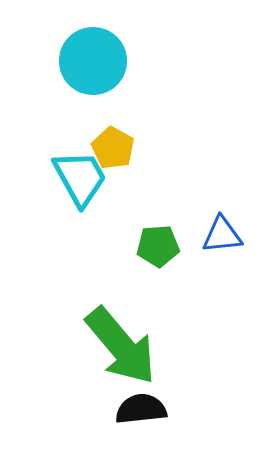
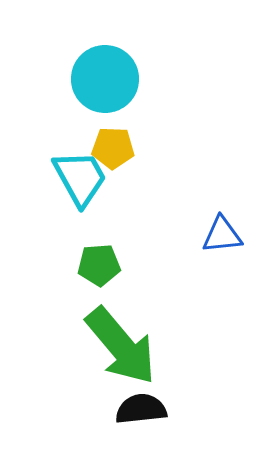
cyan circle: moved 12 px right, 18 px down
yellow pentagon: rotated 27 degrees counterclockwise
green pentagon: moved 59 px left, 19 px down
